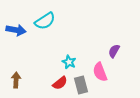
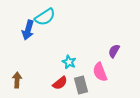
cyan semicircle: moved 4 px up
blue arrow: moved 12 px right; rotated 96 degrees clockwise
brown arrow: moved 1 px right
